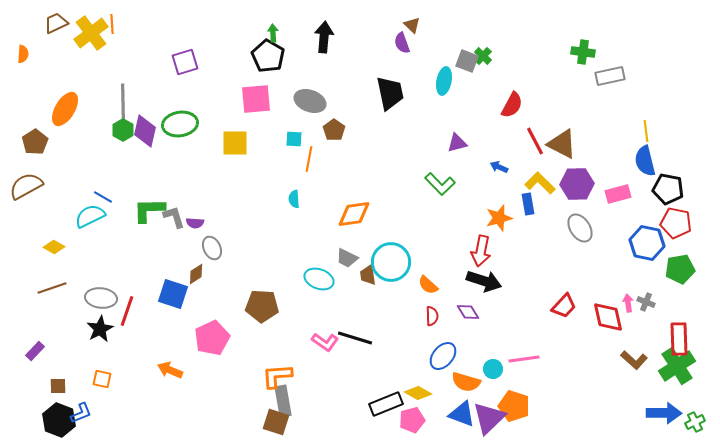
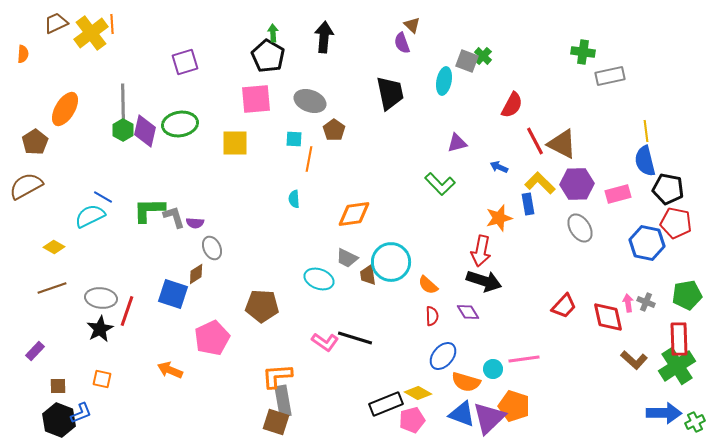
green pentagon at (680, 269): moved 7 px right, 26 px down
